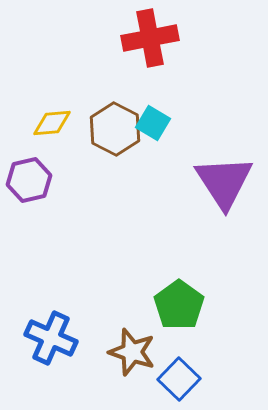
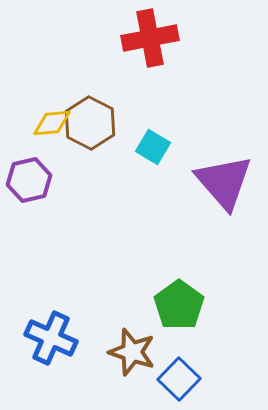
cyan square: moved 24 px down
brown hexagon: moved 25 px left, 6 px up
purple triangle: rotated 8 degrees counterclockwise
